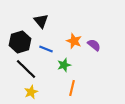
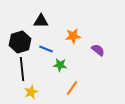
black triangle: rotated 49 degrees counterclockwise
orange star: moved 1 px left, 5 px up; rotated 28 degrees counterclockwise
purple semicircle: moved 4 px right, 5 px down
green star: moved 4 px left; rotated 24 degrees clockwise
black line: moved 4 px left; rotated 40 degrees clockwise
orange line: rotated 21 degrees clockwise
